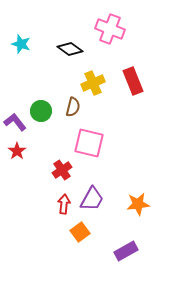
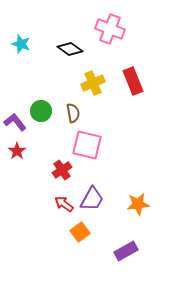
brown semicircle: moved 6 px down; rotated 24 degrees counterclockwise
pink square: moved 2 px left, 2 px down
red arrow: rotated 60 degrees counterclockwise
